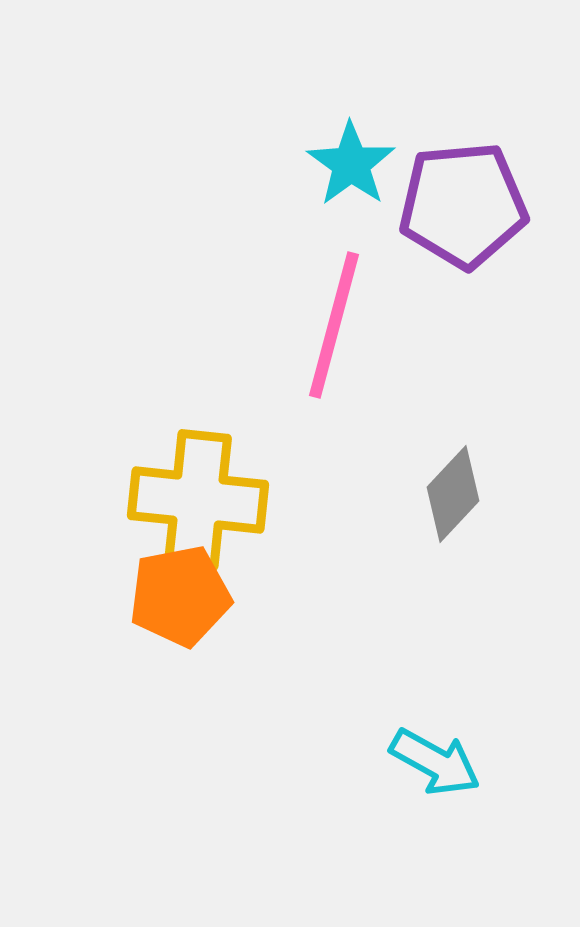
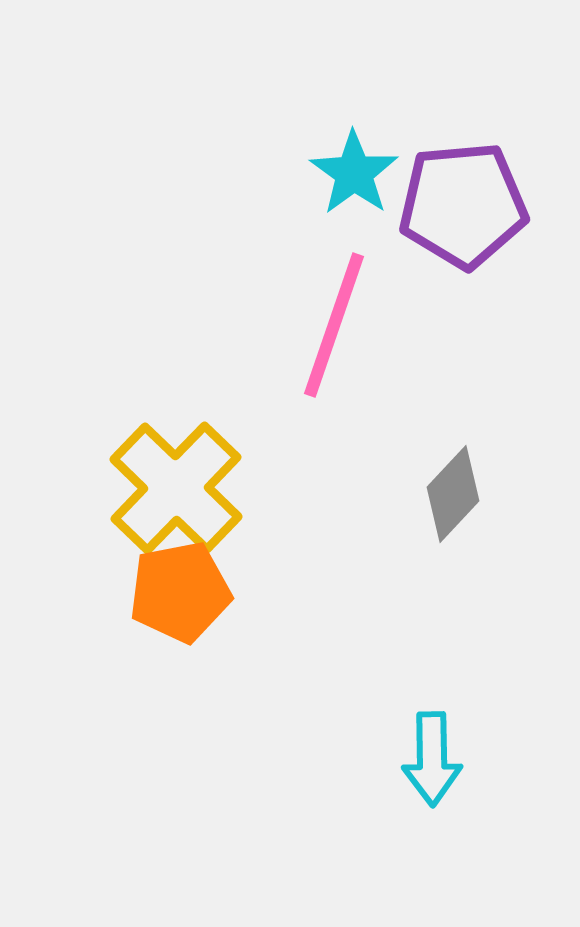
cyan star: moved 3 px right, 9 px down
pink line: rotated 4 degrees clockwise
yellow cross: moved 22 px left, 12 px up; rotated 38 degrees clockwise
orange pentagon: moved 4 px up
cyan arrow: moved 3 px left, 3 px up; rotated 60 degrees clockwise
